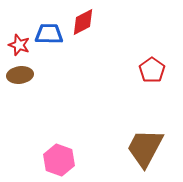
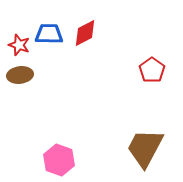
red diamond: moved 2 px right, 11 px down
